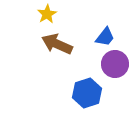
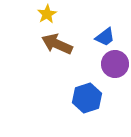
blue trapezoid: rotated 15 degrees clockwise
blue hexagon: moved 5 px down
